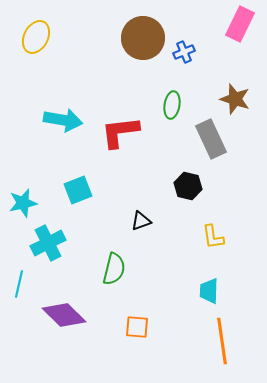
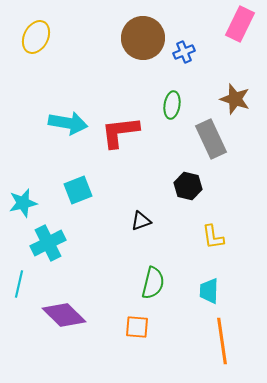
cyan arrow: moved 5 px right, 3 px down
green semicircle: moved 39 px right, 14 px down
